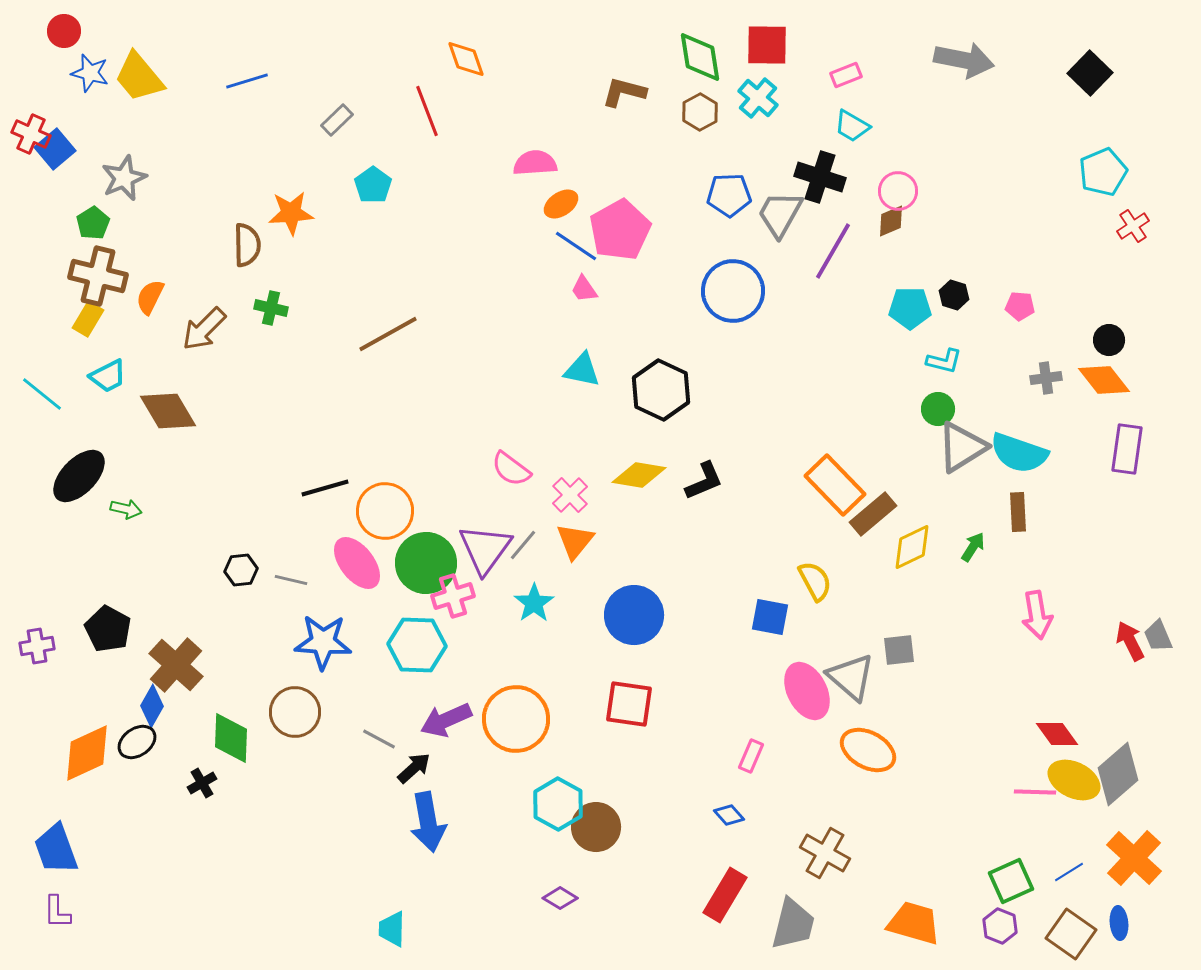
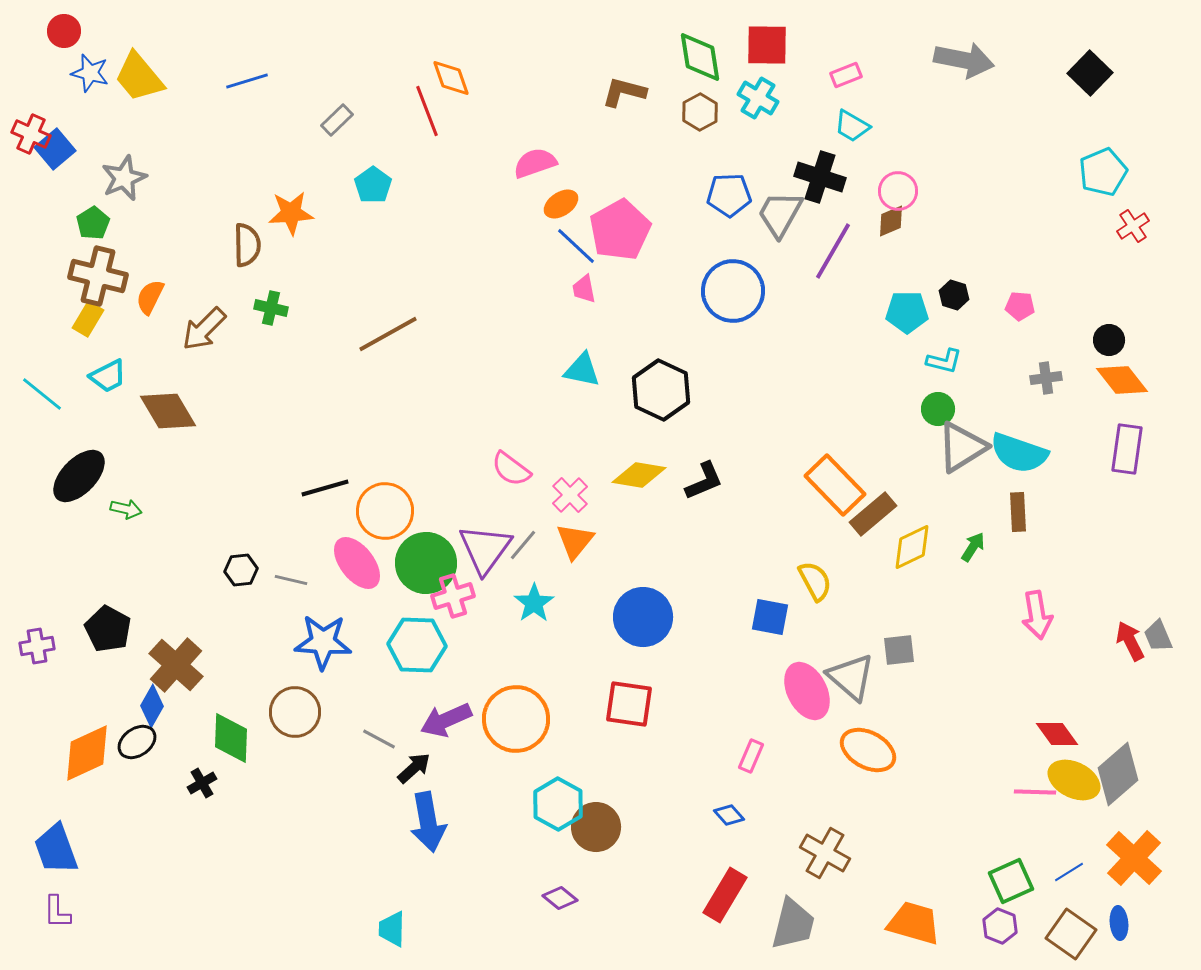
orange diamond at (466, 59): moved 15 px left, 19 px down
cyan cross at (758, 98): rotated 9 degrees counterclockwise
pink semicircle at (535, 163): rotated 15 degrees counterclockwise
blue line at (576, 246): rotated 9 degrees clockwise
pink trapezoid at (584, 289): rotated 24 degrees clockwise
cyan pentagon at (910, 308): moved 3 px left, 4 px down
orange diamond at (1104, 380): moved 18 px right
blue circle at (634, 615): moved 9 px right, 2 px down
purple diamond at (560, 898): rotated 8 degrees clockwise
